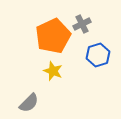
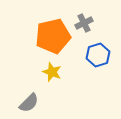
gray cross: moved 2 px right, 1 px up
orange pentagon: rotated 12 degrees clockwise
yellow star: moved 1 px left, 1 px down
